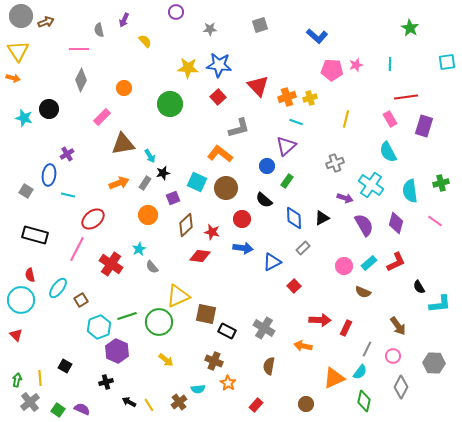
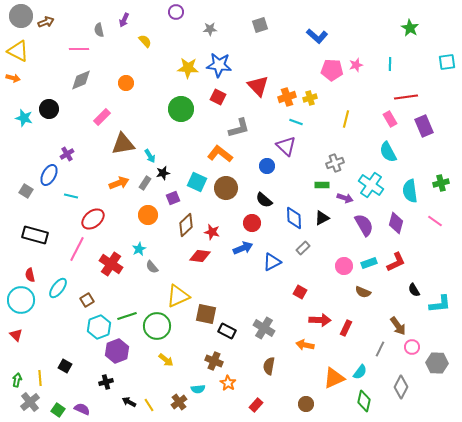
yellow triangle at (18, 51): rotated 30 degrees counterclockwise
gray diamond at (81, 80): rotated 40 degrees clockwise
orange circle at (124, 88): moved 2 px right, 5 px up
red square at (218, 97): rotated 21 degrees counterclockwise
green circle at (170, 104): moved 11 px right, 5 px down
purple rectangle at (424, 126): rotated 40 degrees counterclockwise
purple triangle at (286, 146): rotated 35 degrees counterclockwise
blue ellipse at (49, 175): rotated 20 degrees clockwise
green rectangle at (287, 181): moved 35 px right, 4 px down; rotated 56 degrees clockwise
cyan line at (68, 195): moved 3 px right, 1 px down
red circle at (242, 219): moved 10 px right, 4 px down
blue arrow at (243, 248): rotated 30 degrees counterclockwise
cyan rectangle at (369, 263): rotated 21 degrees clockwise
red square at (294, 286): moved 6 px right, 6 px down; rotated 16 degrees counterclockwise
black semicircle at (419, 287): moved 5 px left, 3 px down
brown square at (81, 300): moved 6 px right
green circle at (159, 322): moved 2 px left, 4 px down
orange arrow at (303, 346): moved 2 px right, 1 px up
gray line at (367, 349): moved 13 px right
purple hexagon at (117, 351): rotated 15 degrees clockwise
pink circle at (393, 356): moved 19 px right, 9 px up
gray hexagon at (434, 363): moved 3 px right
